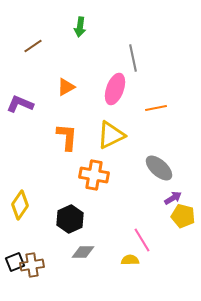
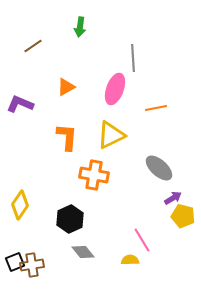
gray line: rotated 8 degrees clockwise
gray diamond: rotated 50 degrees clockwise
